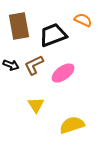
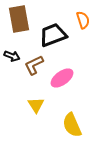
orange semicircle: rotated 48 degrees clockwise
brown rectangle: moved 7 px up
black arrow: moved 1 px right, 9 px up
pink ellipse: moved 1 px left, 5 px down
yellow semicircle: rotated 95 degrees counterclockwise
